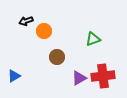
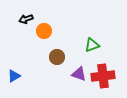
black arrow: moved 2 px up
green triangle: moved 1 px left, 6 px down
purple triangle: moved 4 px up; rotated 49 degrees clockwise
